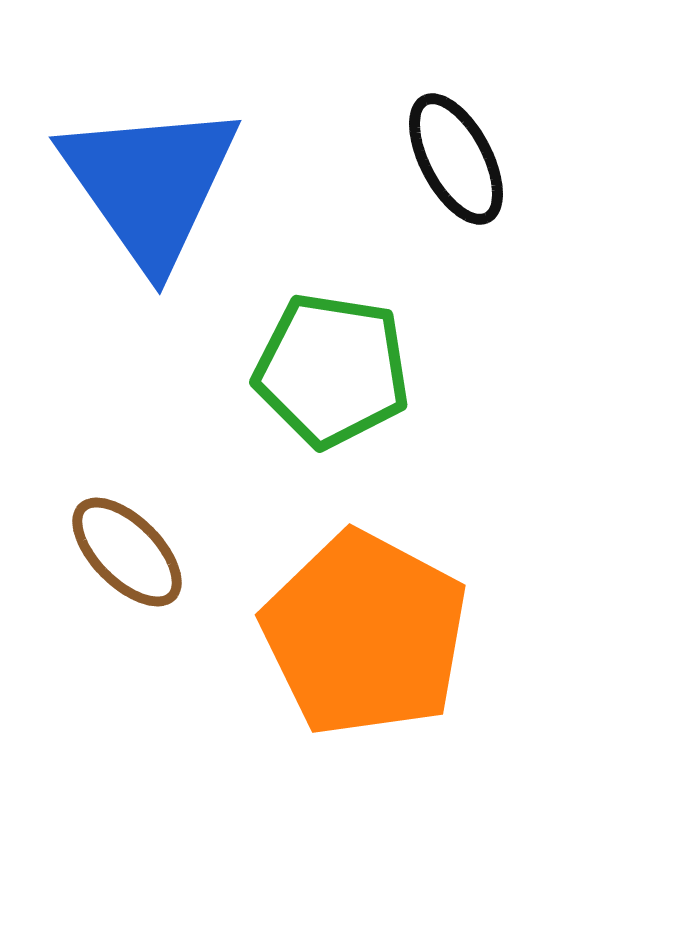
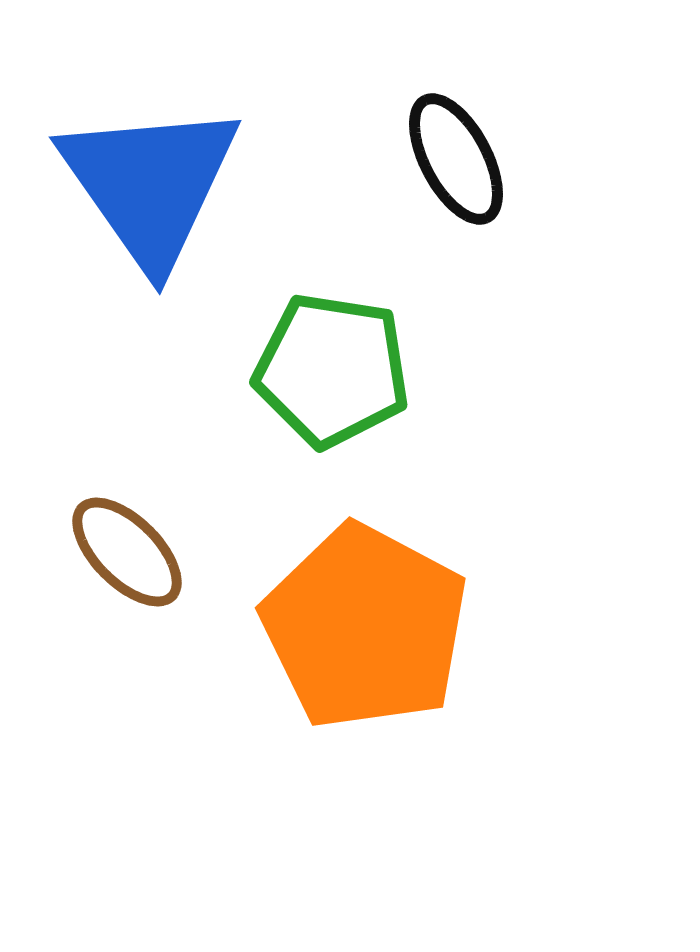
orange pentagon: moved 7 px up
